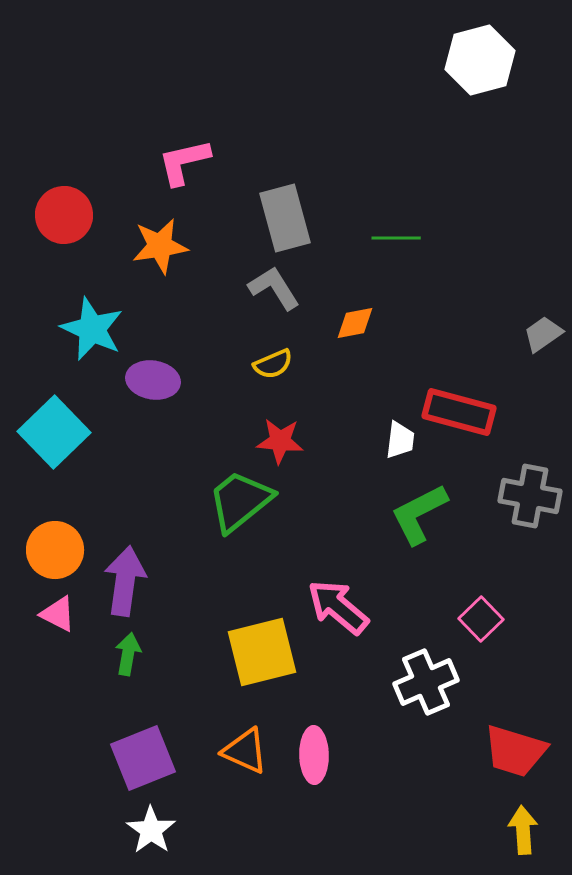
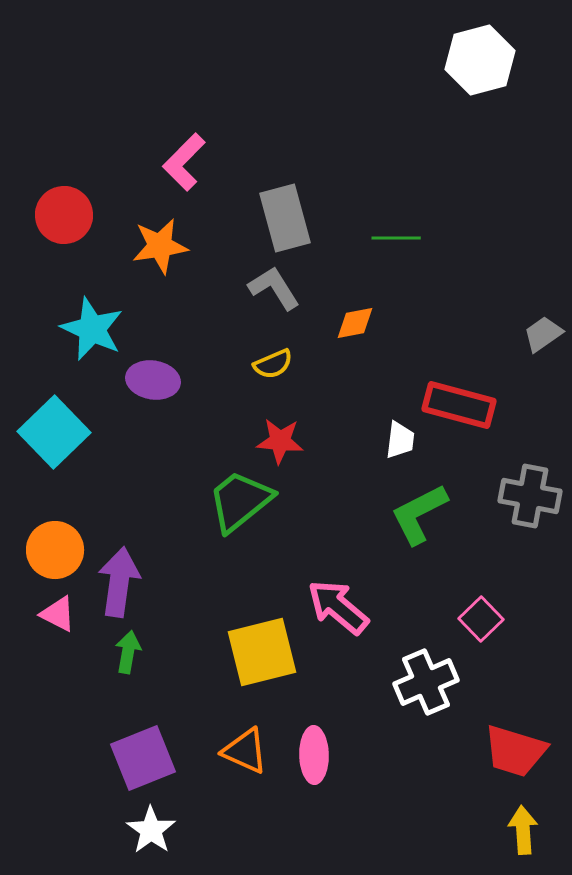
pink L-shape: rotated 32 degrees counterclockwise
red rectangle: moved 7 px up
purple arrow: moved 6 px left, 1 px down
green arrow: moved 2 px up
